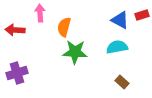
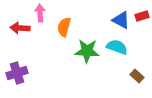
red rectangle: moved 1 px down
blue triangle: moved 1 px right
red arrow: moved 5 px right, 2 px up
cyan semicircle: rotated 30 degrees clockwise
green star: moved 12 px right, 1 px up
brown rectangle: moved 15 px right, 6 px up
